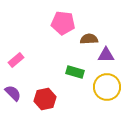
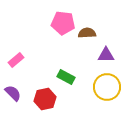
brown semicircle: moved 2 px left, 6 px up
green rectangle: moved 9 px left, 5 px down; rotated 12 degrees clockwise
